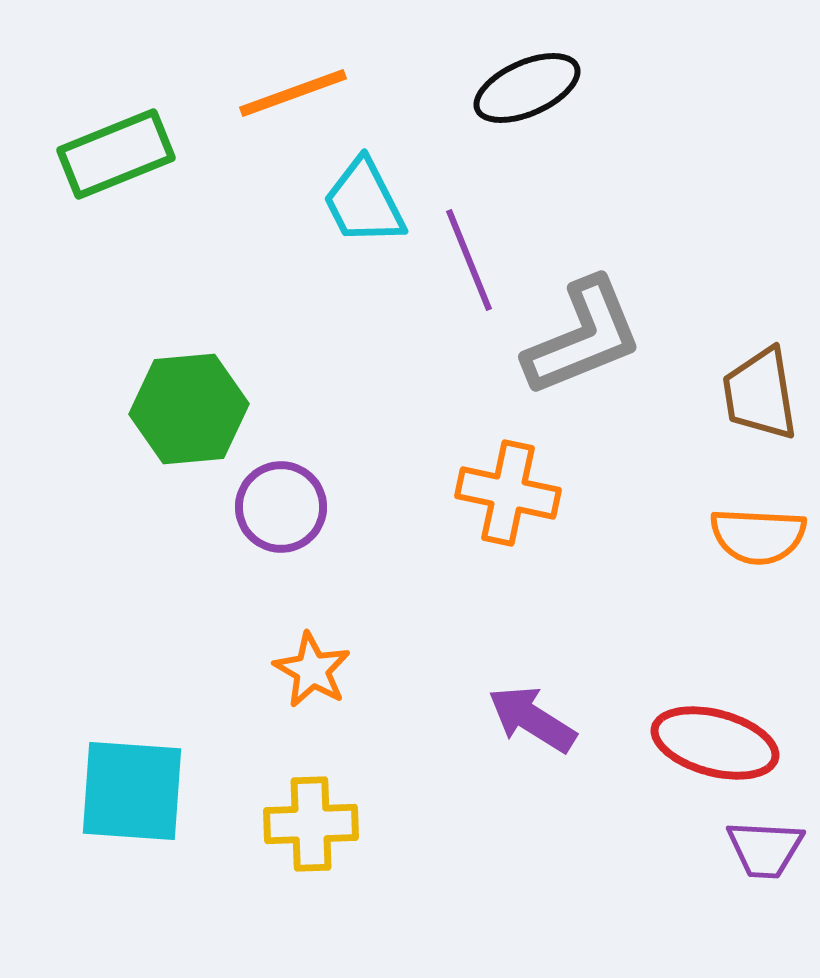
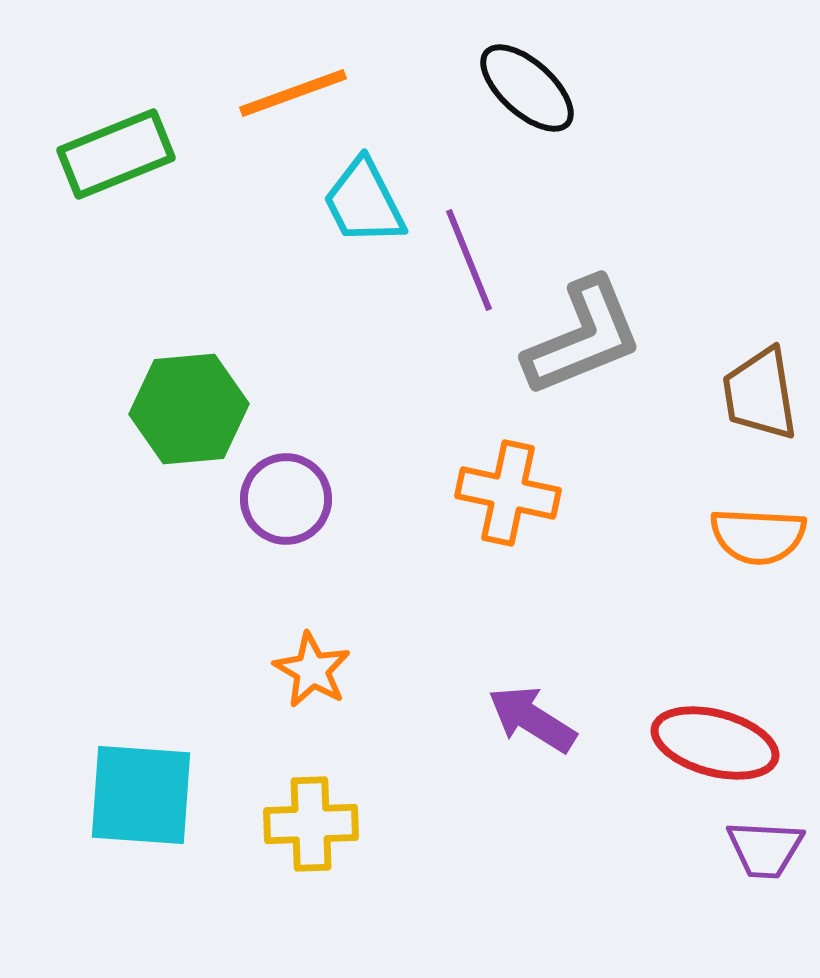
black ellipse: rotated 66 degrees clockwise
purple circle: moved 5 px right, 8 px up
cyan square: moved 9 px right, 4 px down
